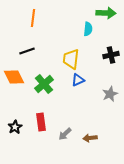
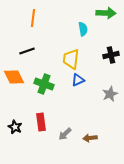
cyan semicircle: moved 5 px left; rotated 16 degrees counterclockwise
green cross: rotated 30 degrees counterclockwise
black star: rotated 16 degrees counterclockwise
